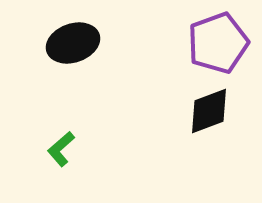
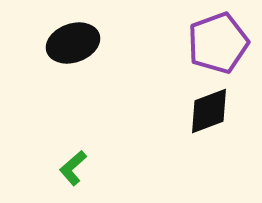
green L-shape: moved 12 px right, 19 px down
